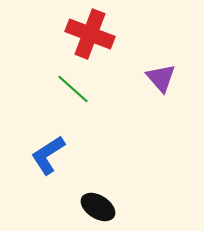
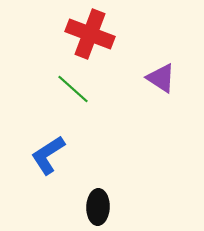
purple triangle: rotated 16 degrees counterclockwise
black ellipse: rotated 60 degrees clockwise
